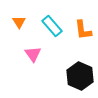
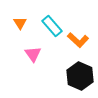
orange triangle: moved 1 px right, 1 px down
orange L-shape: moved 5 px left, 10 px down; rotated 40 degrees counterclockwise
